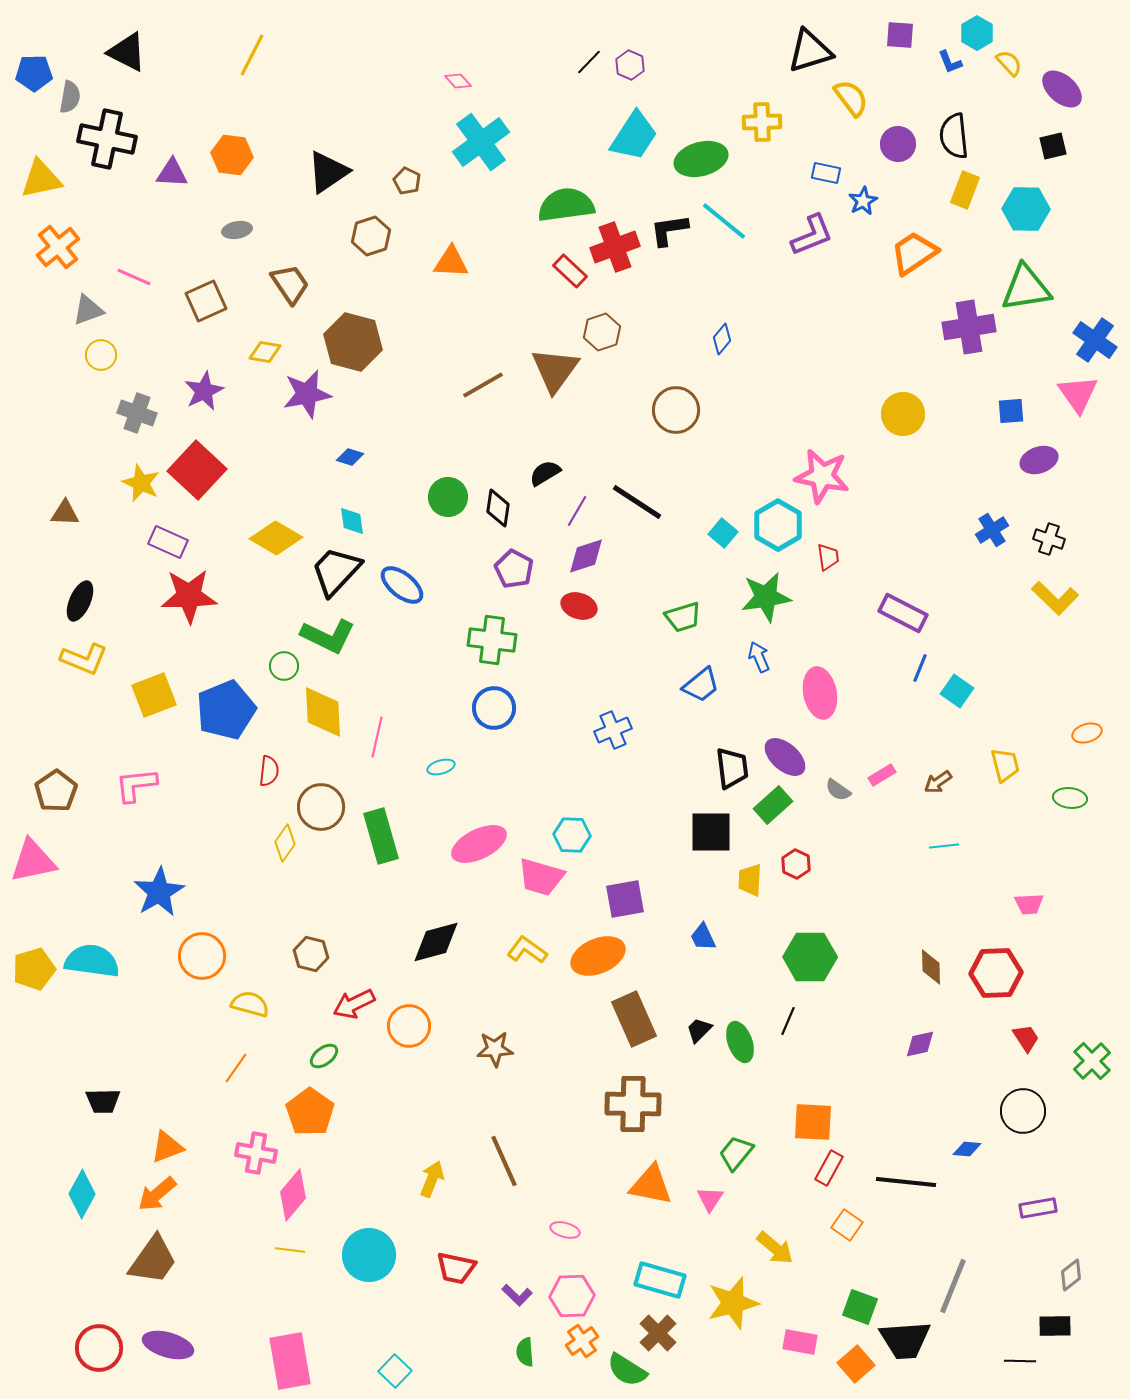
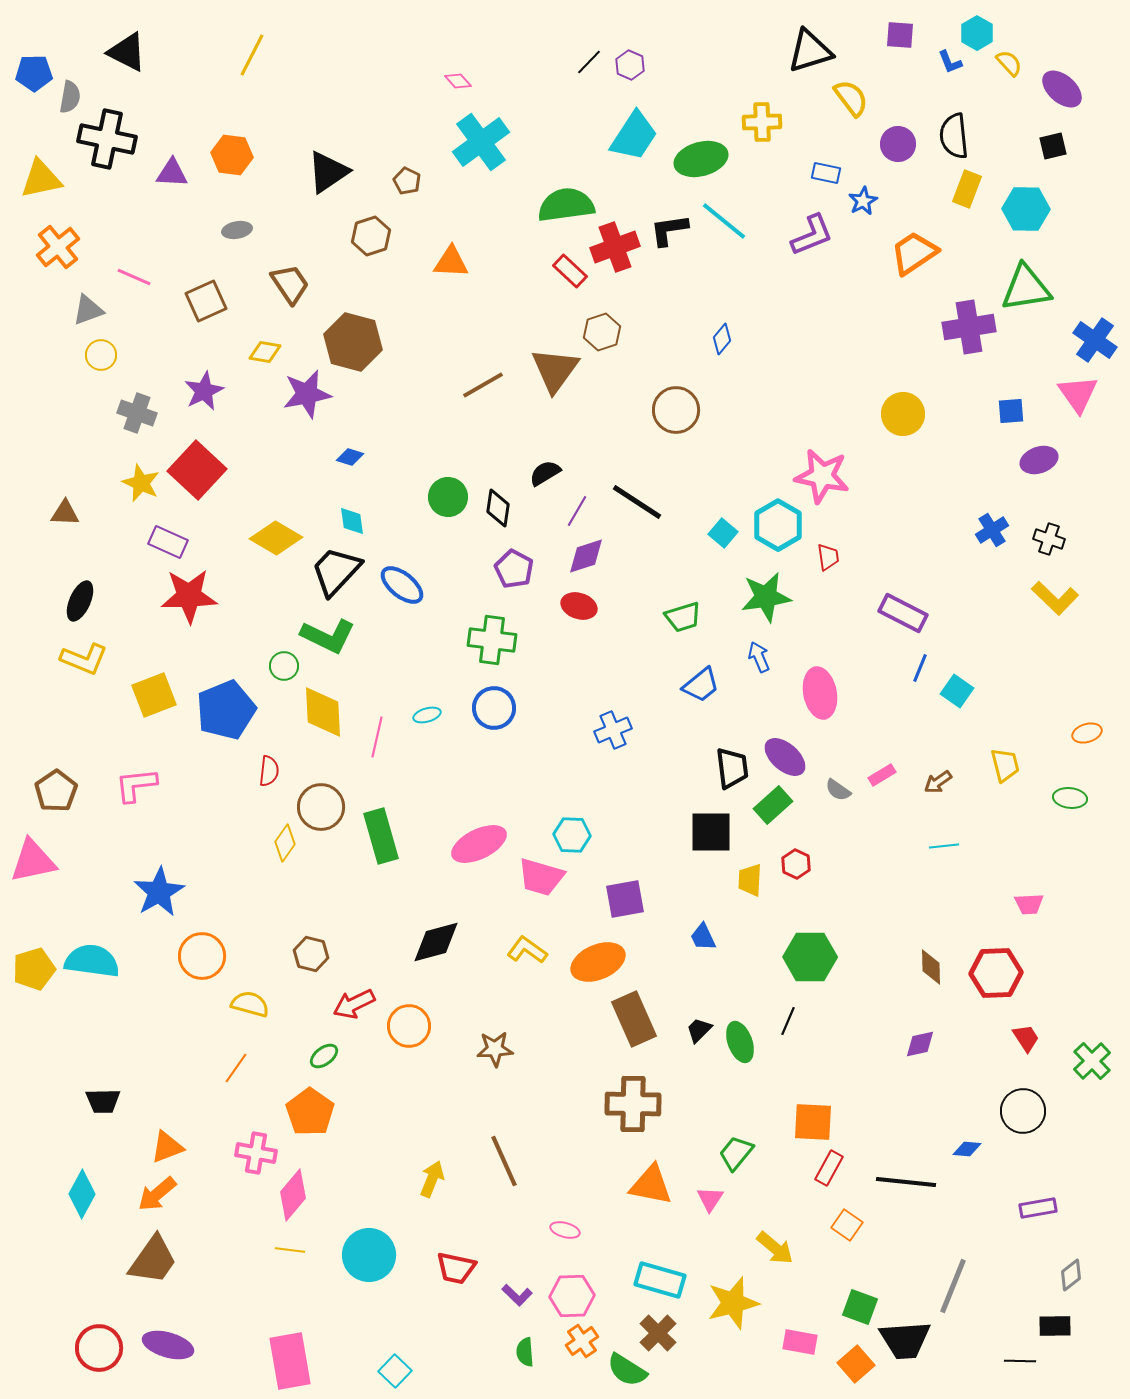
yellow rectangle at (965, 190): moved 2 px right, 1 px up
cyan ellipse at (441, 767): moved 14 px left, 52 px up
orange ellipse at (598, 956): moved 6 px down
